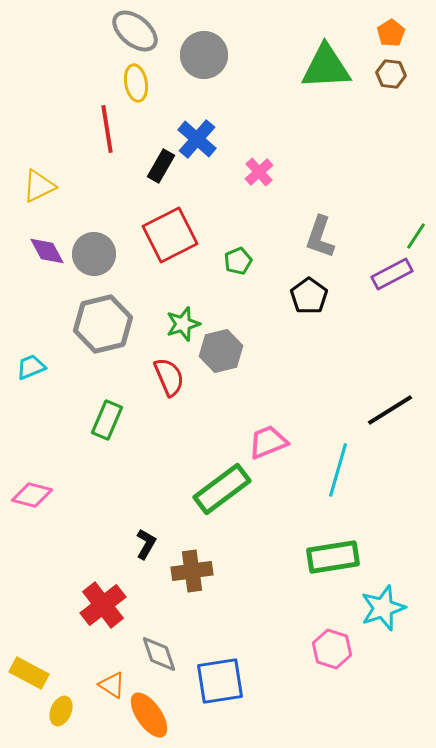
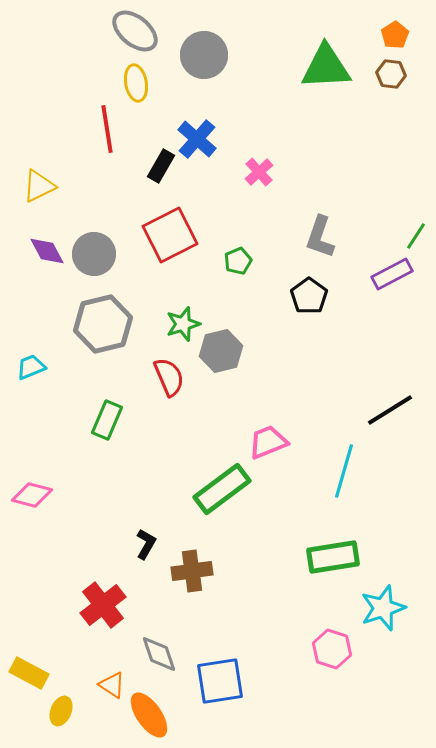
orange pentagon at (391, 33): moved 4 px right, 2 px down
cyan line at (338, 470): moved 6 px right, 1 px down
